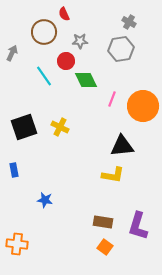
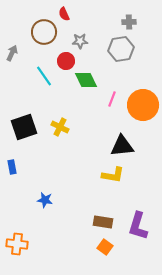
gray cross: rotated 32 degrees counterclockwise
orange circle: moved 1 px up
blue rectangle: moved 2 px left, 3 px up
